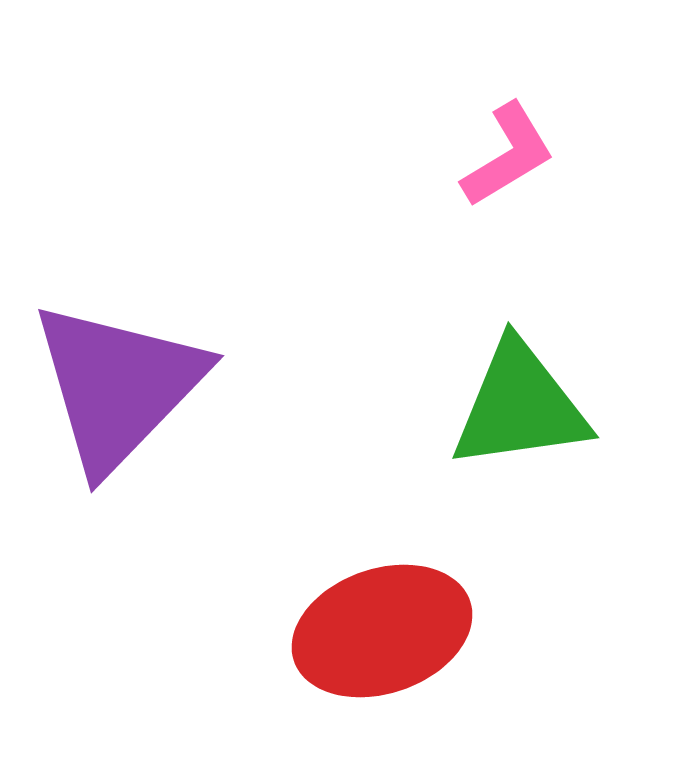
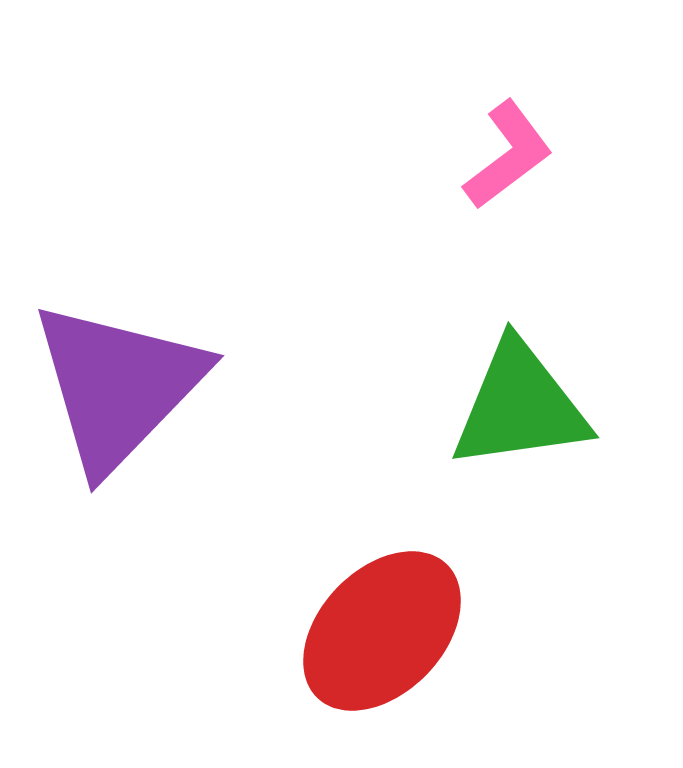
pink L-shape: rotated 6 degrees counterclockwise
red ellipse: rotated 27 degrees counterclockwise
